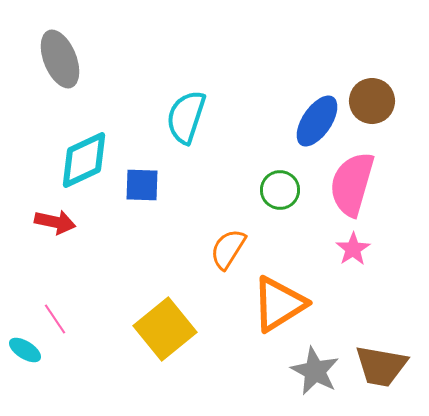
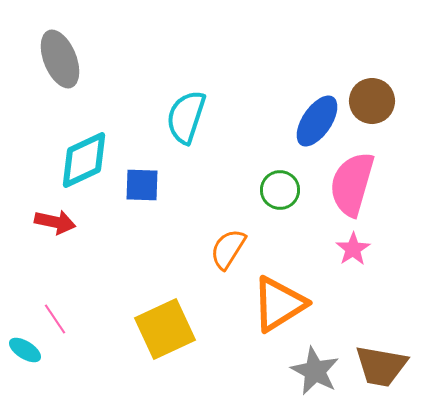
yellow square: rotated 14 degrees clockwise
